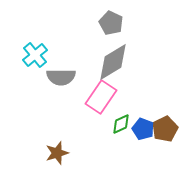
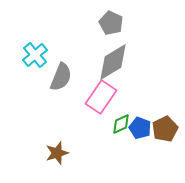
gray semicircle: rotated 68 degrees counterclockwise
blue pentagon: moved 3 px left, 1 px up
